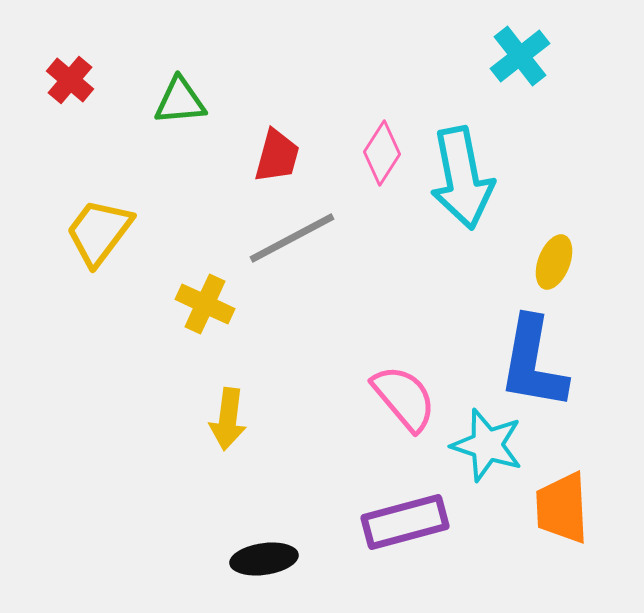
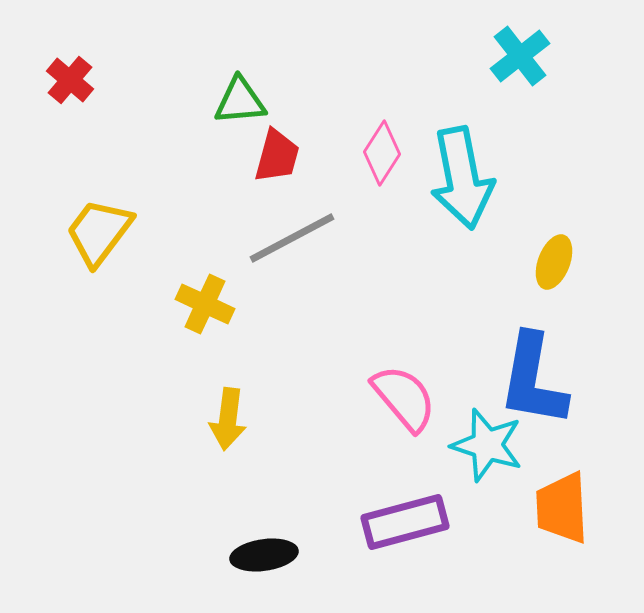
green triangle: moved 60 px right
blue L-shape: moved 17 px down
black ellipse: moved 4 px up
